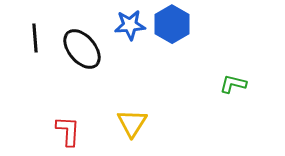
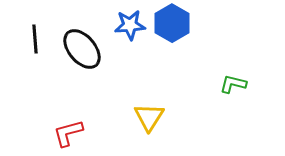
blue hexagon: moved 1 px up
black line: moved 1 px down
yellow triangle: moved 17 px right, 6 px up
red L-shape: moved 2 px down; rotated 108 degrees counterclockwise
